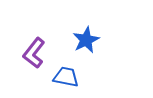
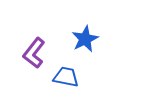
blue star: moved 1 px left, 1 px up
